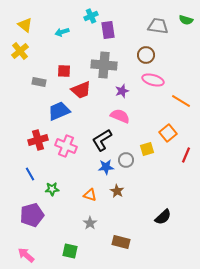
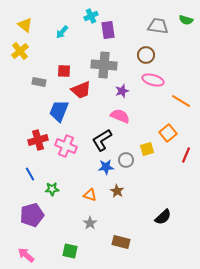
cyan arrow: rotated 32 degrees counterclockwise
blue trapezoid: rotated 45 degrees counterclockwise
